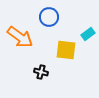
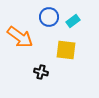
cyan rectangle: moved 15 px left, 13 px up
